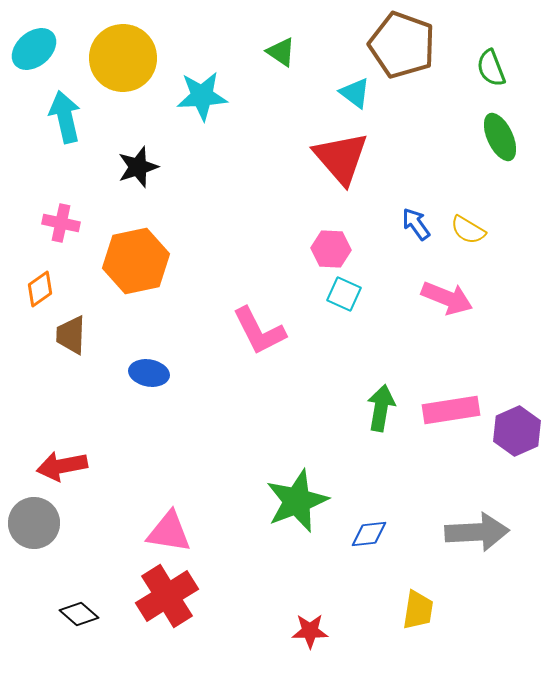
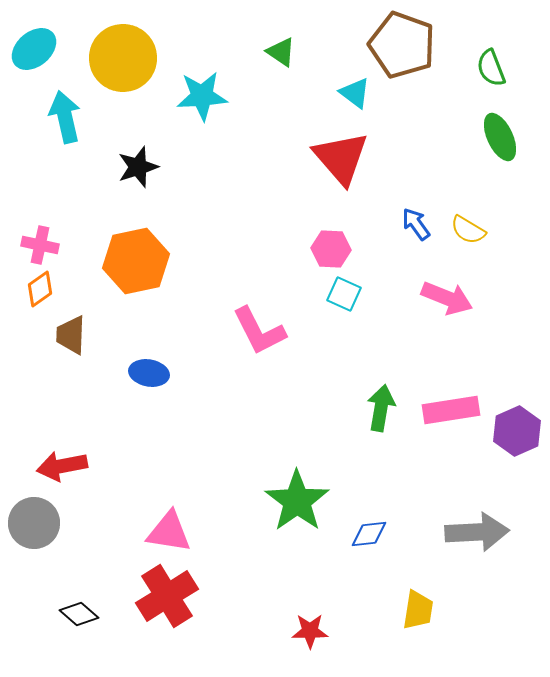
pink cross: moved 21 px left, 22 px down
green star: rotated 14 degrees counterclockwise
